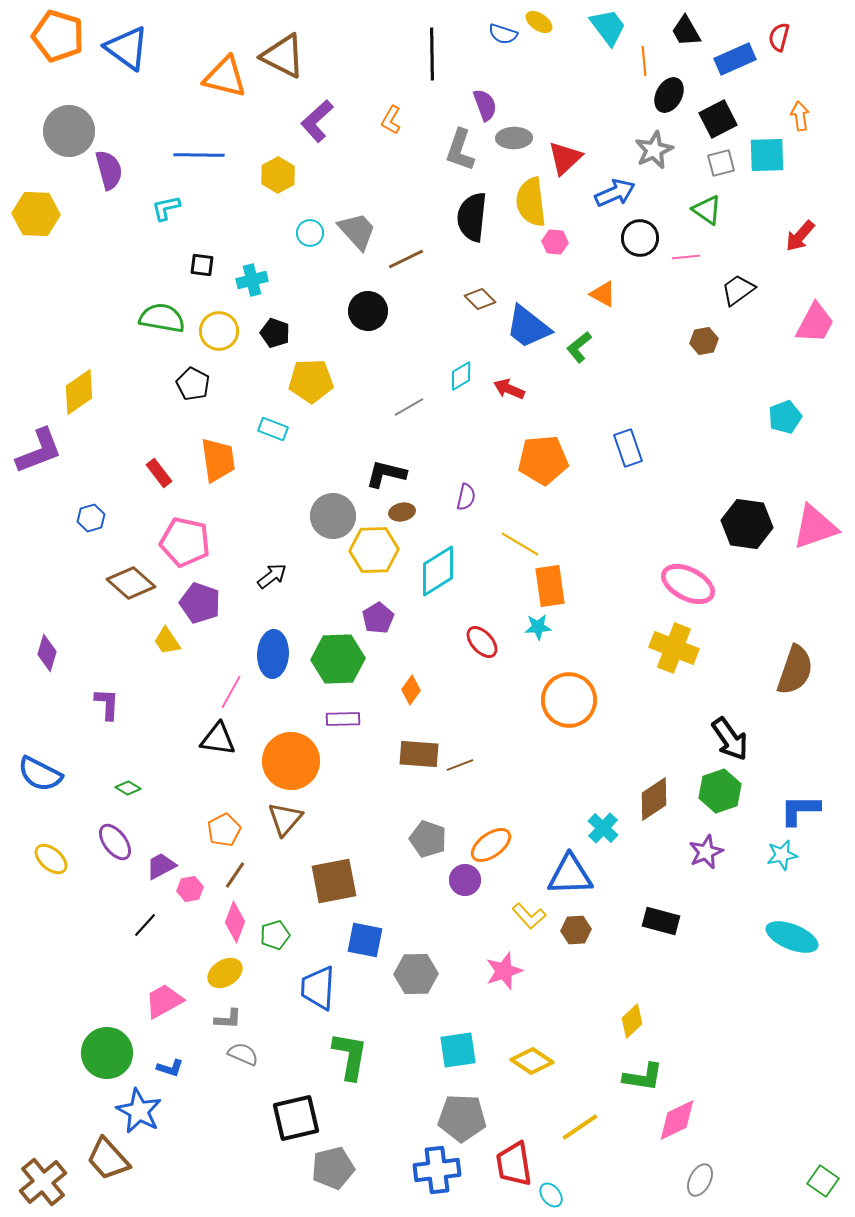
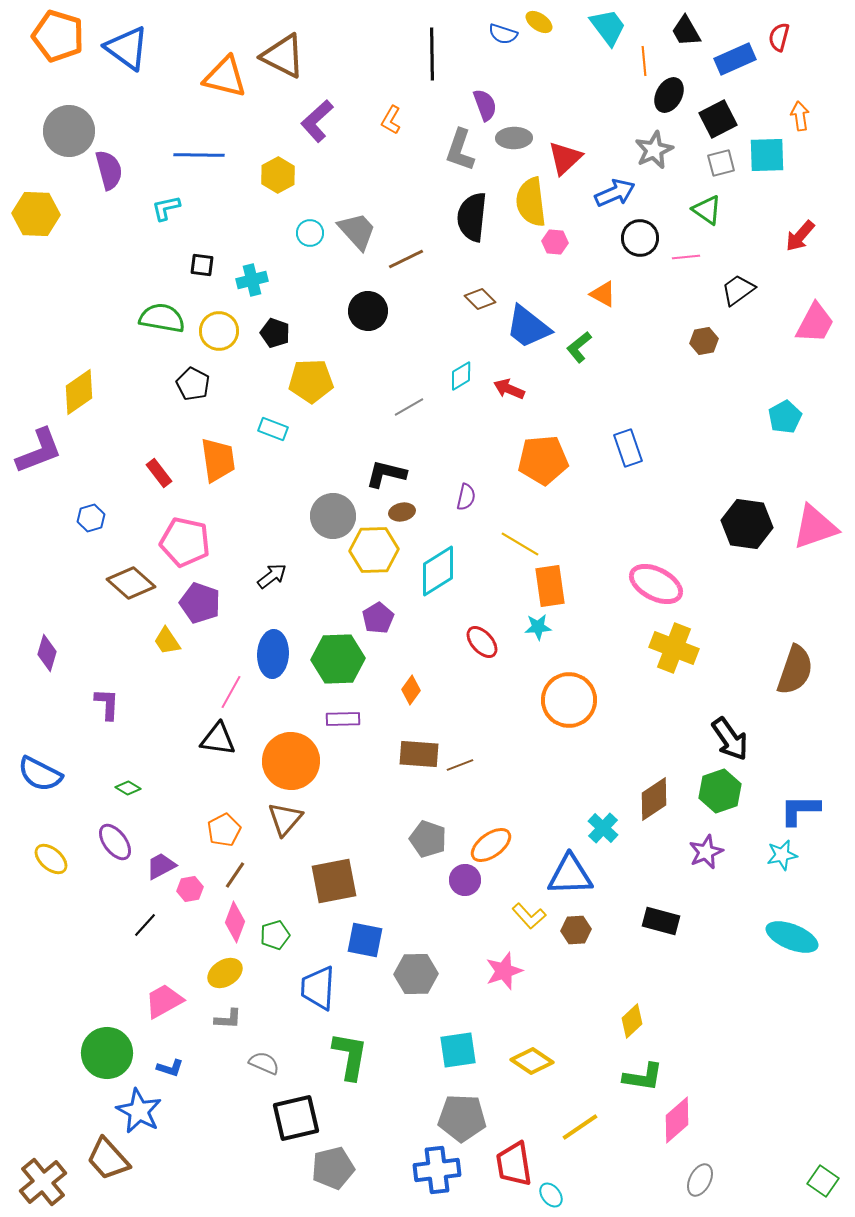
cyan pentagon at (785, 417): rotated 8 degrees counterclockwise
pink ellipse at (688, 584): moved 32 px left
gray semicircle at (243, 1054): moved 21 px right, 9 px down
pink diamond at (677, 1120): rotated 15 degrees counterclockwise
